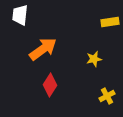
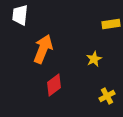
yellow rectangle: moved 1 px right, 2 px down
orange arrow: rotated 32 degrees counterclockwise
yellow star: rotated 14 degrees counterclockwise
red diamond: moved 4 px right; rotated 20 degrees clockwise
